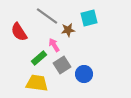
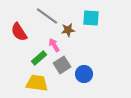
cyan square: moved 2 px right; rotated 18 degrees clockwise
